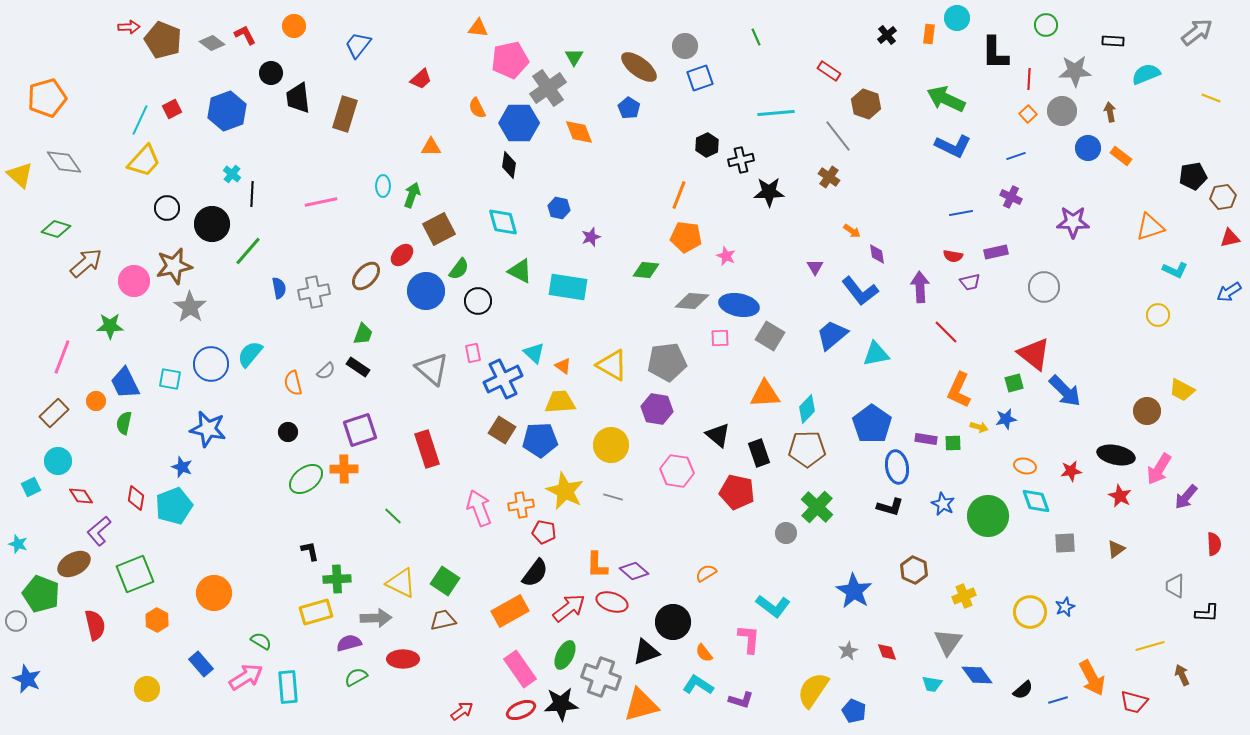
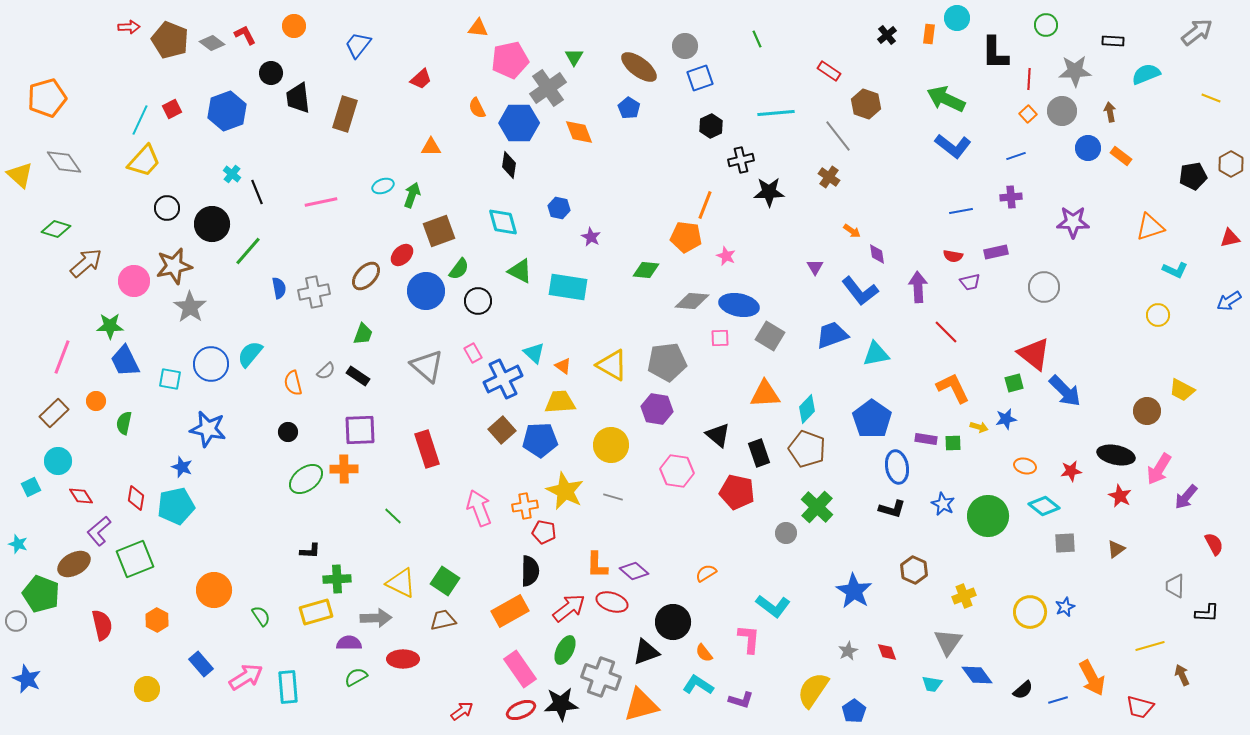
green line at (756, 37): moved 1 px right, 2 px down
brown pentagon at (163, 40): moved 7 px right
black hexagon at (707, 145): moved 4 px right, 19 px up
blue L-shape at (953, 146): rotated 12 degrees clockwise
cyan ellipse at (383, 186): rotated 70 degrees clockwise
black line at (252, 194): moved 5 px right, 2 px up; rotated 25 degrees counterclockwise
orange line at (679, 195): moved 26 px right, 10 px down
purple cross at (1011, 197): rotated 30 degrees counterclockwise
brown hexagon at (1223, 197): moved 8 px right, 33 px up; rotated 20 degrees counterclockwise
blue line at (961, 213): moved 2 px up
brown square at (439, 229): moved 2 px down; rotated 8 degrees clockwise
purple star at (591, 237): rotated 24 degrees counterclockwise
purple arrow at (920, 287): moved 2 px left
blue arrow at (1229, 292): moved 9 px down
blue trapezoid at (832, 335): rotated 20 degrees clockwise
pink rectangle at (473, 353): rotated 18 degrees counterclockwise
black rectangle at (358, 367): moved 9 px down
gray triangle at (432, 369): moved 5 px left, 3 px up
blue trapezoid at (125, 383): moved 22 px up
orange L-shape at (959, 390): moved 6 px left, 2 px up; rotated 129 degrees clockwise
blue pentagon at (872, 424): moved 5 px up
purple square at (360, 430): rotated 16 degrees clockwise
brown square at (502, 430): rotated 16 degrees clockwise
brown pentagon at (807, 449): rotated 21 degrees clockwise
cyan diamond at (1036, 501): moved 8 px right, 5 px down; rotated 32 degrees counterclockwise
orange cross at (521, 505): moved 4 px right, 1 px down
cyan pentagon at (174, 506): moved 2 px right; rotated 9 degrees clockwise
black L-shape at (890, 507): moved 2 px right, 2 px down
red semicircle at (1214, 544): rotated 25 degrees counterclockwise
black L-shape at (310, 551): rotated 105 degrees clockwise
black semicircle at (535, 573): moved 5 px left, 2 px up; rotated 36 degrees counterclockwise
green square at (135, 574): moved 15 px up
orange circle at (214, 593): moved 3 px up
red semicircle at (95, 625): moved 7 px right
green semicircle at (261, 641): moved 25 px up; rotated 25 degrees clockwise
purple semicircle at (349, 643): rotated 15 degrees clockwise
green ellipse at (565, 655): moved 5 px up
red trapezoid at (1134, 702): moved 6 px right, 5 px down
blue pentagon at (854, 711): rotated 15 degrees clockwise
